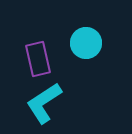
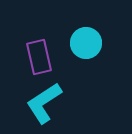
purple rectangle: moved 1 px right, 2 px up
